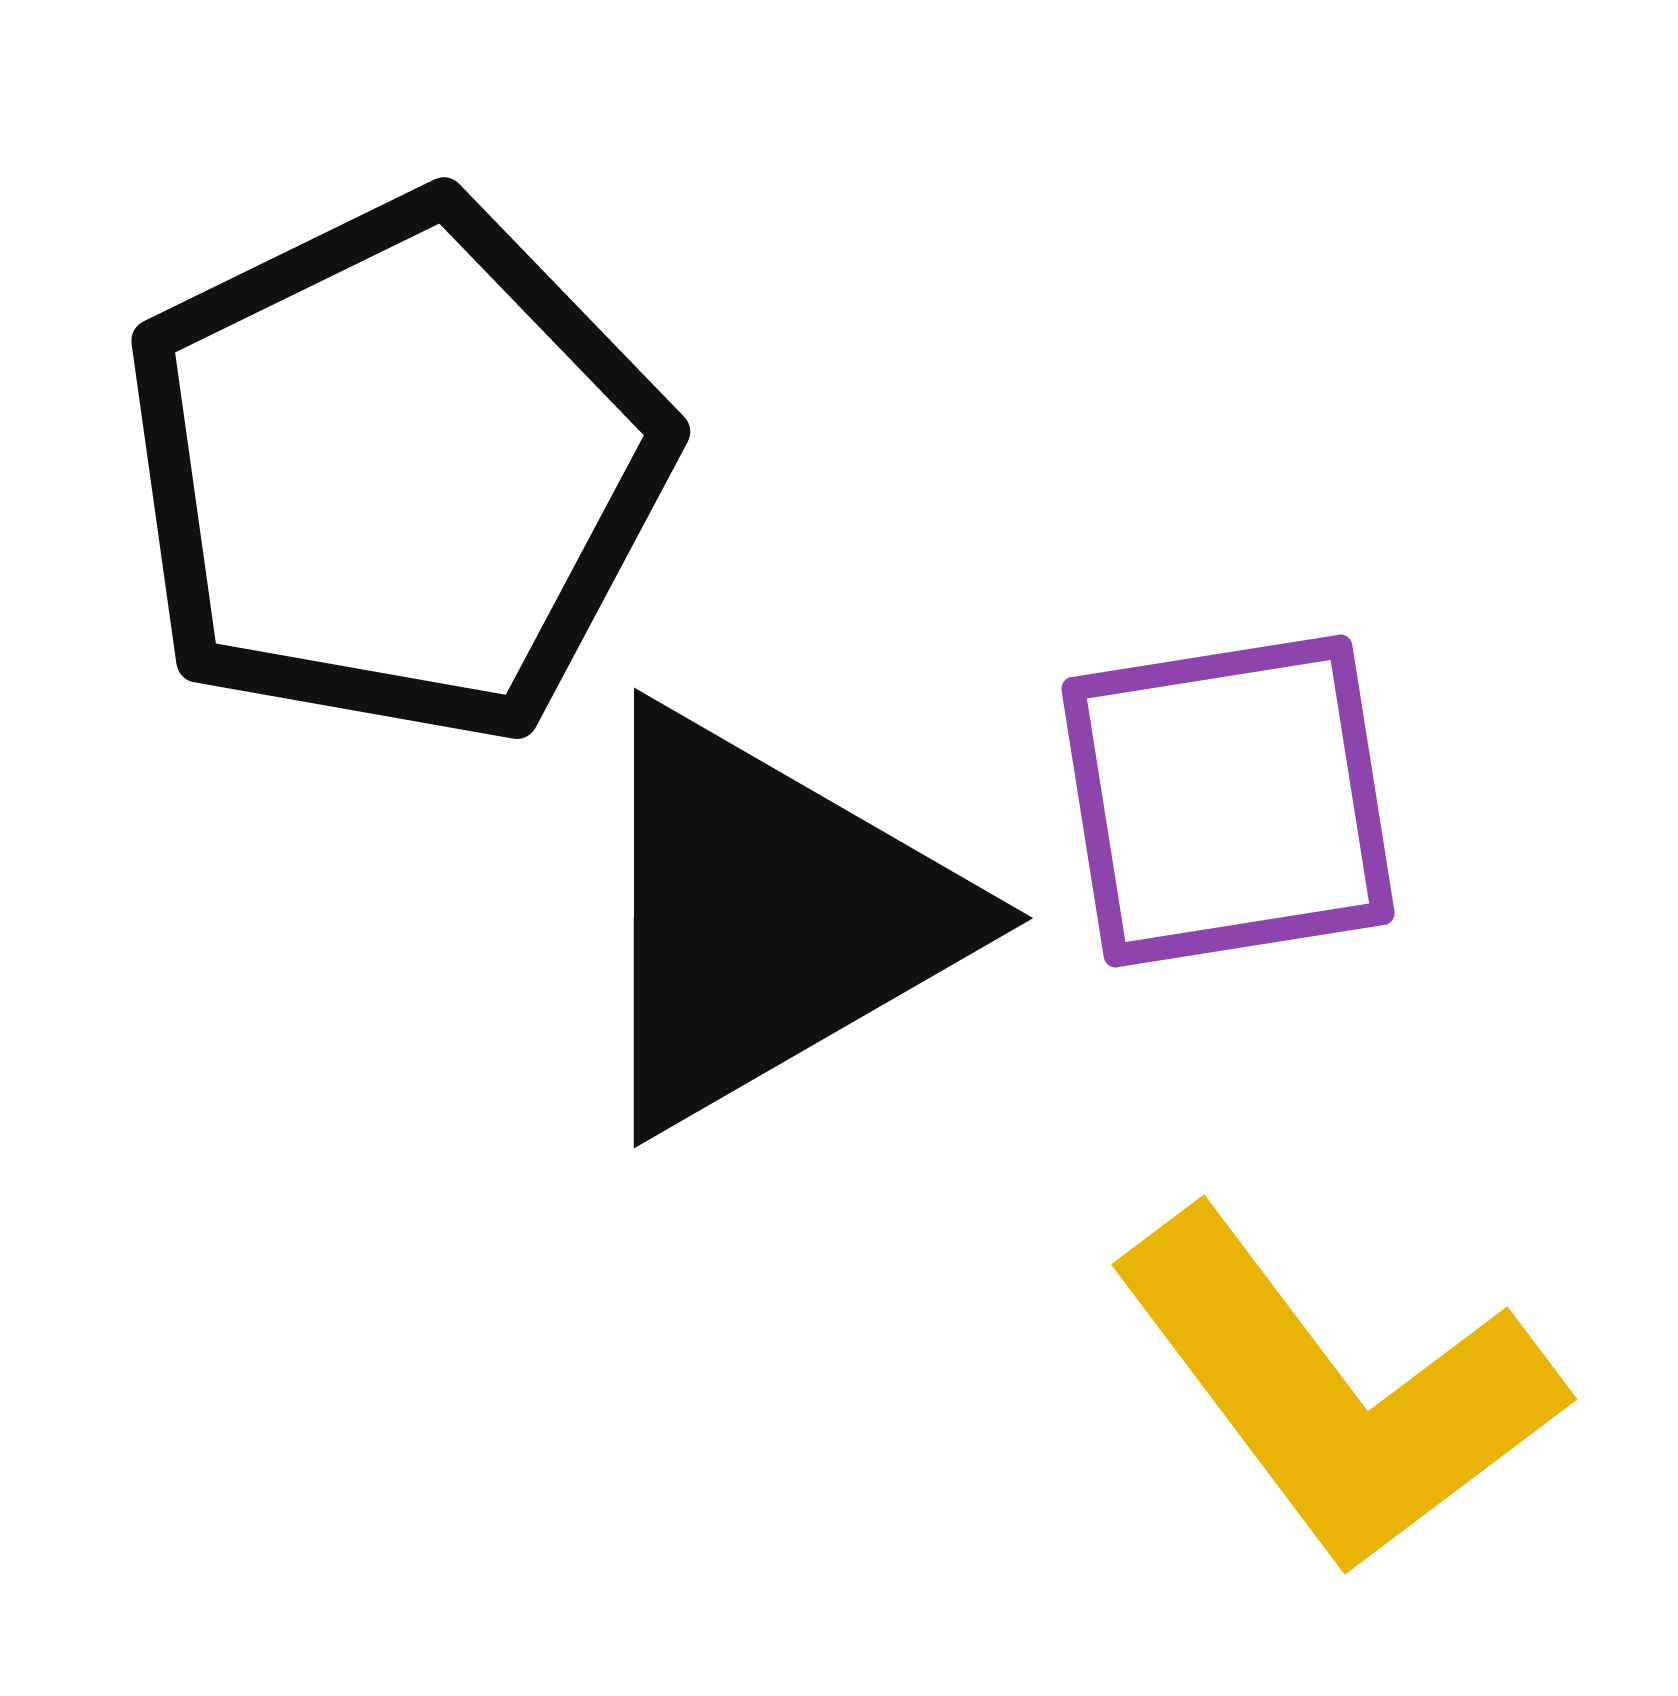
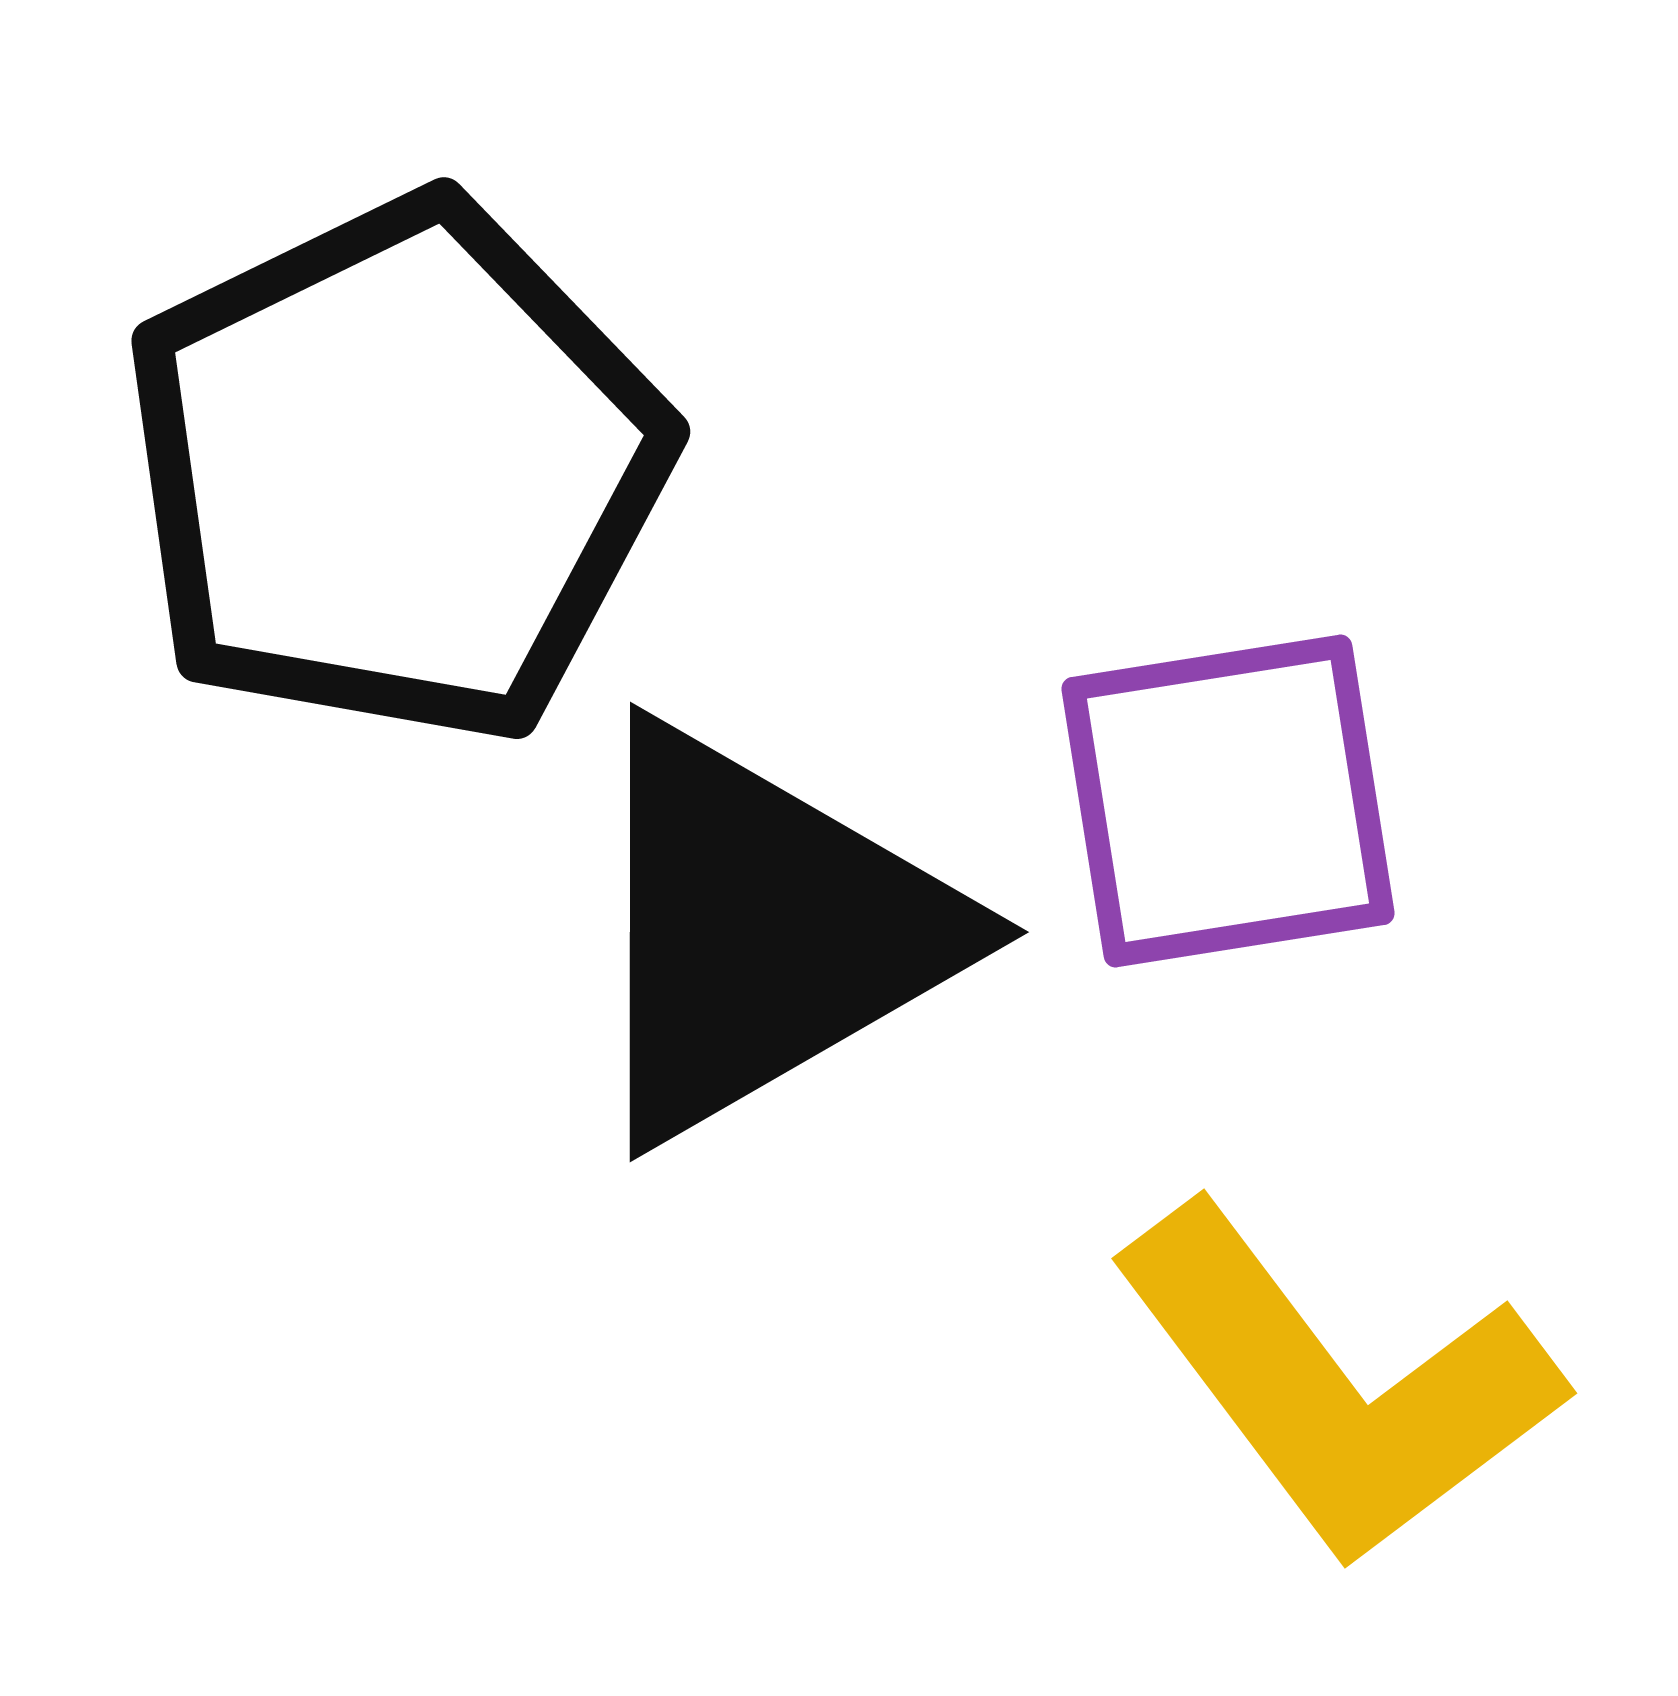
black triangle: moved 4 px left, 14 px down
yellow L-shape: moved 6 px up
